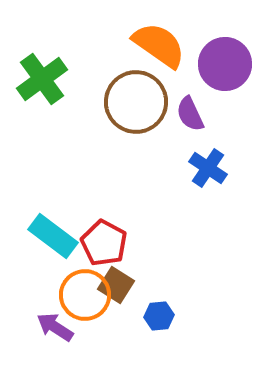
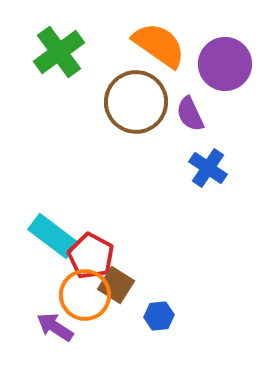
green cross: moved 17 px right, 27 px up
red pentagon: moved 13 px left, 13 px down
